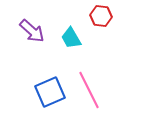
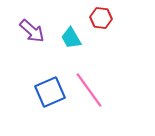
red hexagon: moved 2 px down
pink line: rotated 9 degrees counterclockwise
